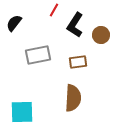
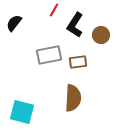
gray rectangle: moved 11 px right
cyan square: rotated 15 degrees clockwise
